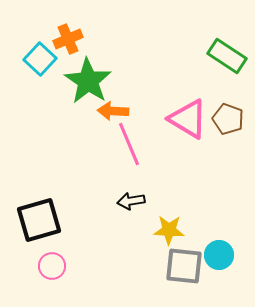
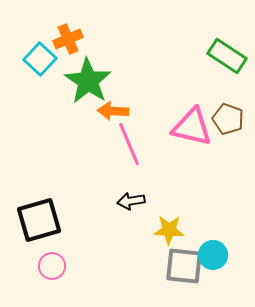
pink triangle: moved 4 px right, 8 px down; rotated 18 degrees counterclockwise
cyan circle: moved 6 px left
